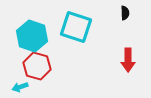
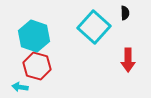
cyan square: moved 18 px right; rotated 24 degrees clockwise
cyan hexagon: moved 2 px right
cyan arrow: rotated 28 degrees clockwise
